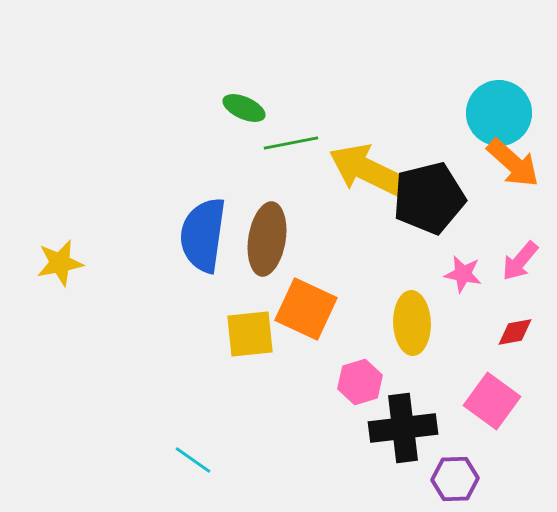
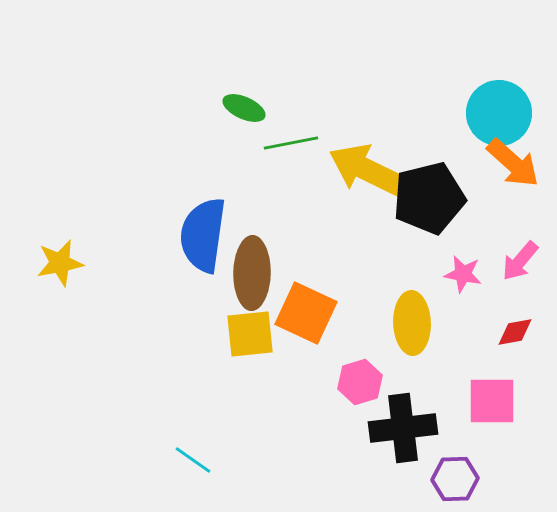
brown ellipse: moved 15 px left, 34 px down; rotated 8 degrees counterclockwise
orange square: moved 4 px down
pink square: rotated 36 degrees counterclockwise
